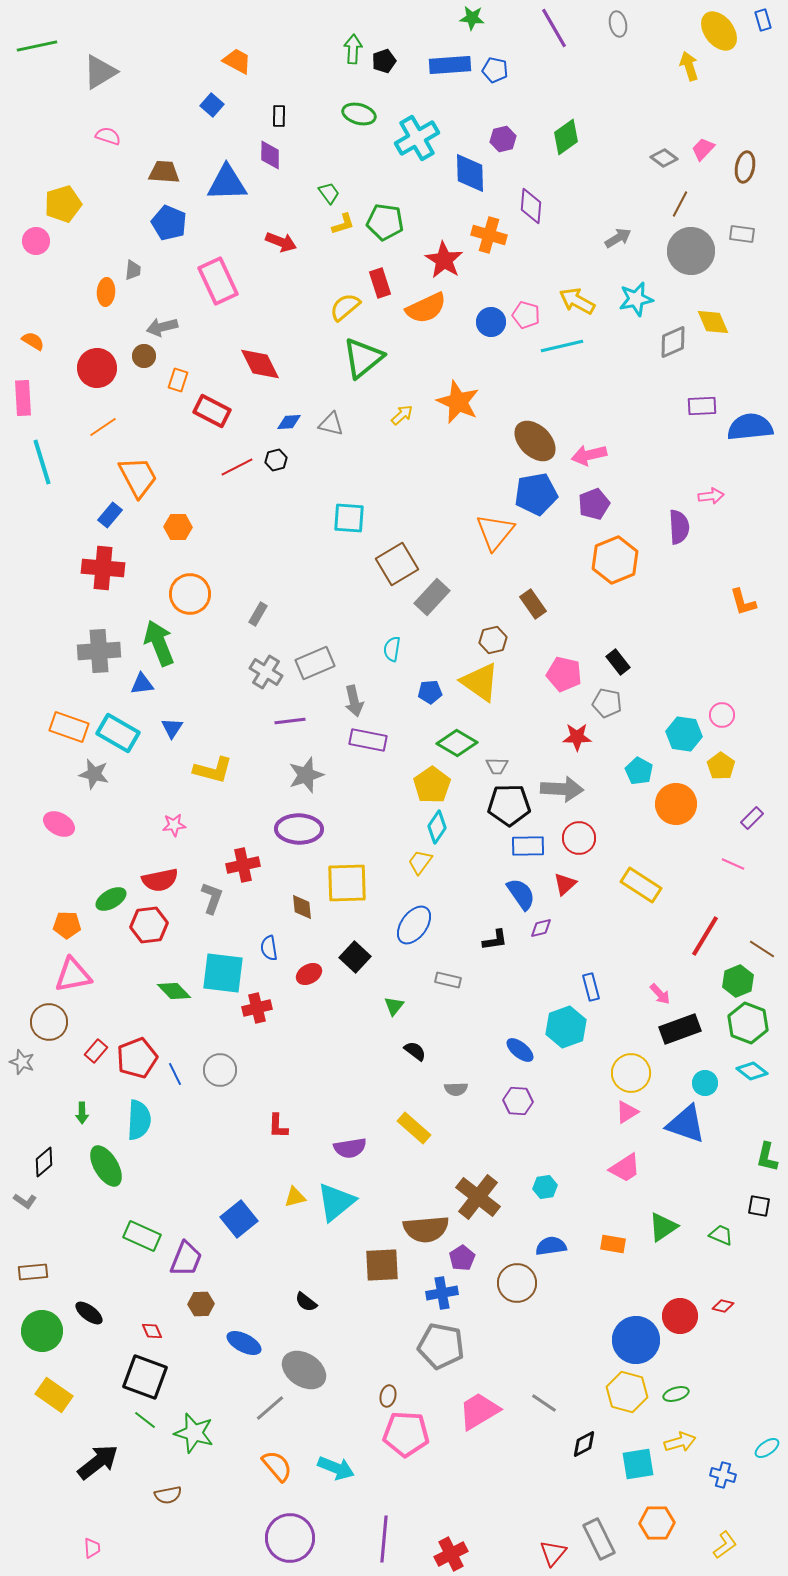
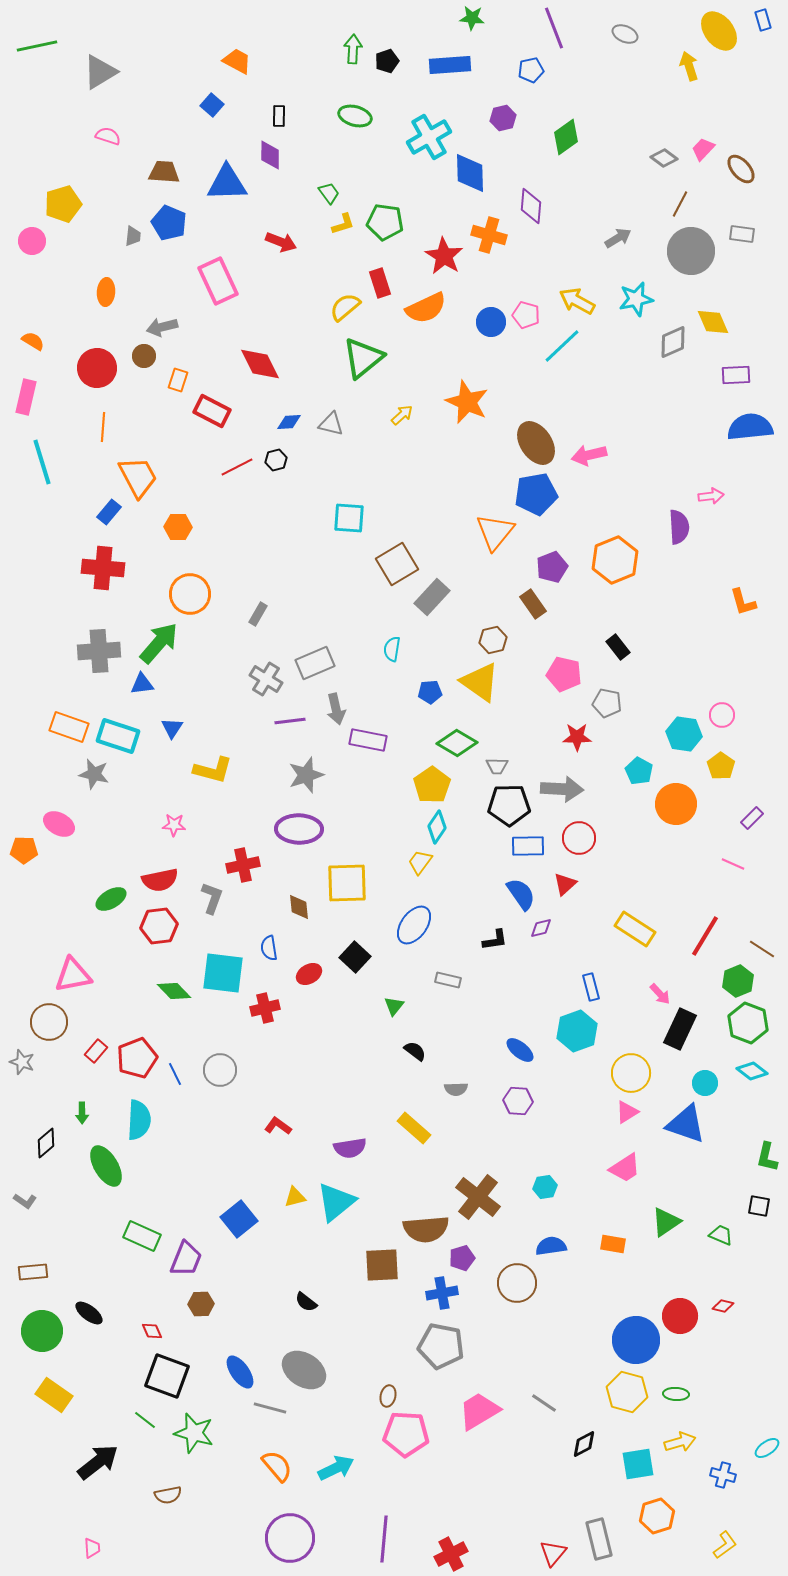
gray ellipse at (618, 24): moved 7 px right, 10 px down; rotated 55 degrees counterclockwise
purple line at (554, 28): rotated 9 degrees clockwise
black pentagon at (384, 61): moved 3 px right
blue pentagon at (495, 70): moved 36 px right; rotated 25 degrees counterclockwise
green ellipse at (359, 114): moved 4 px left, 2 px down
cyan cross at (417, 138): moved 12 px right, 1 px up
purple hexagon at (503, 139): moved 21 px up
brown ellipse at (745, 167): moved 4 px left, 2 px down; rotated 52 degrees counterclockwise
pink circle at (36, 241): moved 4 px left
red star at (444, 260): moved 4 px up
gray trapezoid at (133, 270): moved 34 px up
cyan line at (562, 346): rotated 30 degrees counterclockwise
pink rectangle at (23, 398): moved 3 px right, 1 px up; rotated 16 degrees clockwise
orange star at (458, 402): moved 9 px right
purple rectangle at (702, 406): moved 34 px right, 31 px up
orange line at (103, 427): rotated 52 degrees counterclockwise
brown ellipse at (535, 441): moved 1 px right, 2 px down; rotated 12 degrees clockwise
purple pentagon at (594, 504): moved 42 px left, 63 px down
blue rectangle at (110, 515): moved 1 px left, 3 px up
green arrow at (159, 643): rotated 63 degrees clockwise
black rectangle at (618, 662): moved 15 px up
gray cross at (266, 672): moved 7 px down
gray arrow at (354, 701): moved 18 px left, 8 px down
cyan rectangle at (118, 733): moved 3 px down; rotated 12 degrees counterclockwise
pink star at (174, 825): rotated 10 degrees clockwise
yellow rectangle at (641, 885): moved 6 px left, 44 px down
brown diamond at (302, 907): moved 3 px left
orange pentagon at (67, 925): moved 43 px left, 75 px up
red hexagon at (149, 925): moved 10 px right, 1 px down
red cross at (257, 1008): moved 8 px right
cyan hexagon at (566, 1027): moved 11 px right, 4 px down
black rectangle at (680, 1029): rotated 45 degrees counterclockwise
red L-shape at (278, 1126): rotated 124 degrees clockwise
black diamond at (44, 1162): moved 2 px right, 19 px up
green triangle at (663, 1227): moved 3 px right, 5 px up
purple pentagon at (462, 1258): rotated 15 degrees clockwise
blue ellipse at (244, 1343): moved 4 px left, 29 px down; rotated 28 degrees clockwise
black square at (145, 1377): moved 22 px right, 1 px up
green ellipse at (676, 1394): rotated 20 degrees clockwise
gray line at (270, 1408): rotated 56 degrees clockwise
cyan arrow at (336, 1468): rotated 48 degrees counterclockwise
orange hexagon at (657, 1523): moved 7 px up; rotated 16 degrees counterclockwise
gray rectangle at (599, 1539): rotated 12 degrees clockwise
